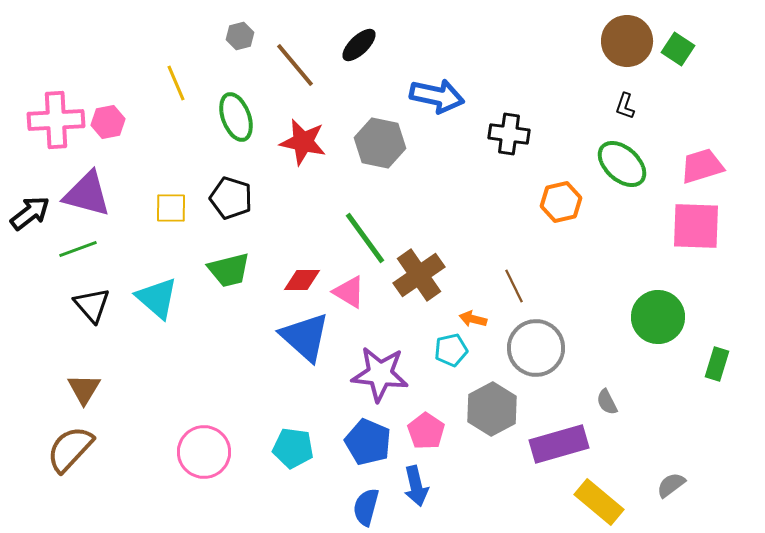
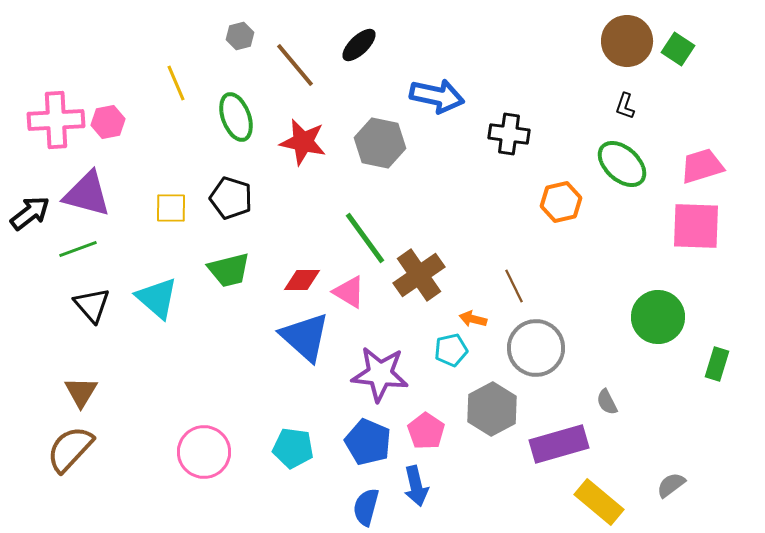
brown triangle at (84, 389): moved 3 px left, 3 px down
